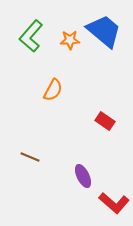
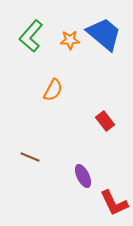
blue trapezoid: moved 3 px down
red rectangle: rotated 18 degrees clockwise
red L-shape: rotated 24 degrees clockwise
